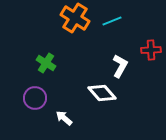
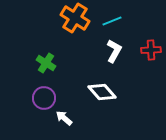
white L-shape: moved 6 px left, 15 px up
white diamond: moved 1 px up
purple circle: moved 9 px right
